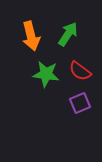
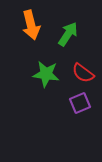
orange arrow: moved 11 px up
red semicircle: moved 3 px right, 2 px down
